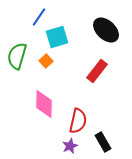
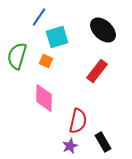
black ellipse: moved 3 px left
orange square: rotated 24 degrees counterclockwise
pink diamond: moved 6 px up
